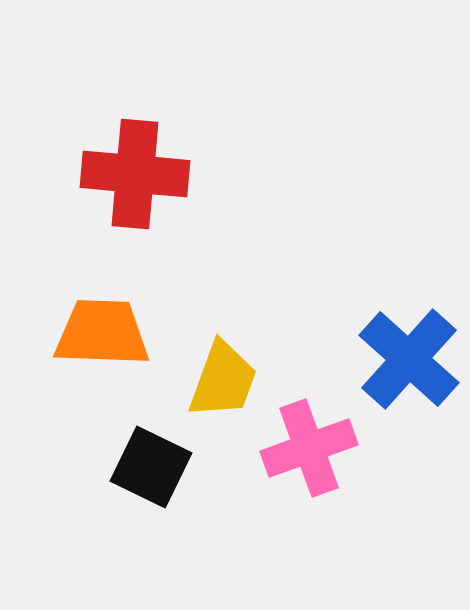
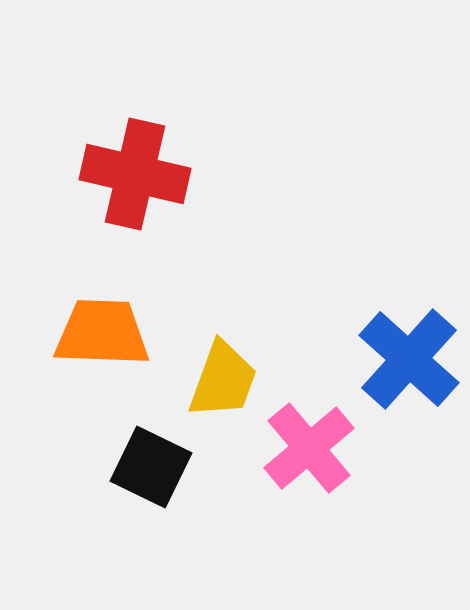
red cross: rotated 8 degrees clockwise
pink cross: rotated 20 degrees counterclockwise
